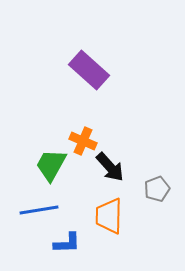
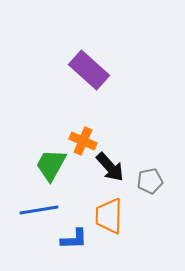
gray pentagon: moved 7 px left, 8 px up; rotated 10 degrees clockwise
blue L-shape: moved 7 px right, 4 px up
